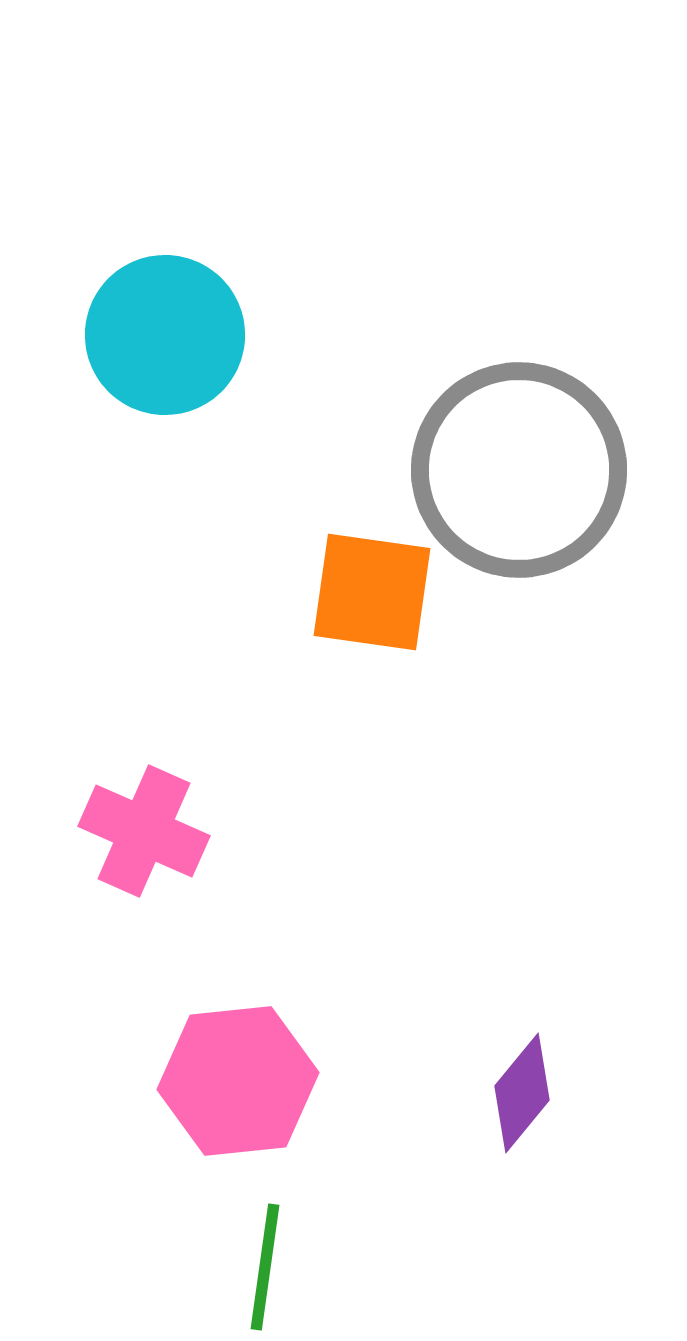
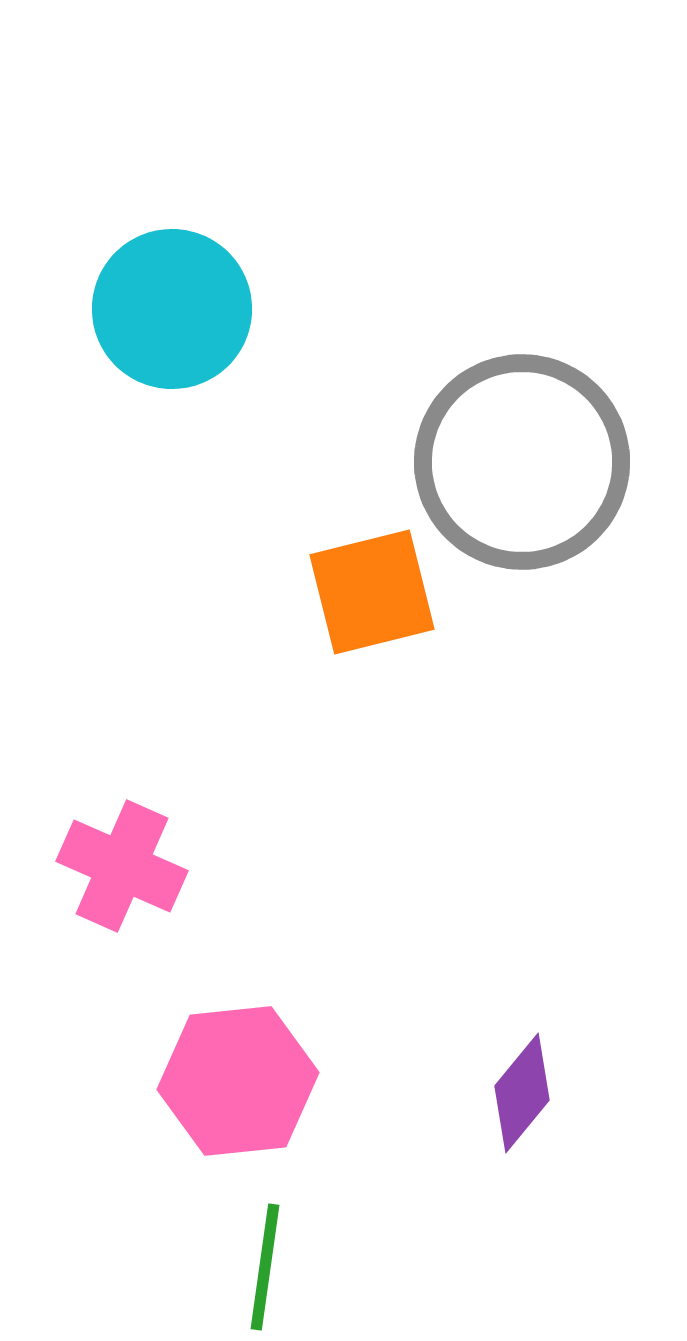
cyan circle: moved 7 px right, 26 px up
gray circle: moved 3 px right, 8 px up
orange square: rotated 22 degrees counterclockwise
pink cross: moved 22 px left, 35 px down
